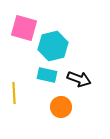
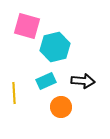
pink square: moved 3 px right, 2 px up
cyan hexagon: moved 2 px right, 1 px down
cyan rectangle: moved 1 px left, 6 px down; rotated 36 degrees counterclockwise
black arrow: moved 4 px right, 2 px down; rotated 15 degrees counterclockwise
